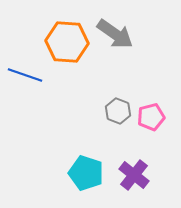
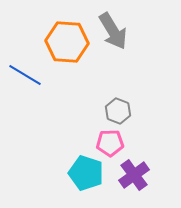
gray arrow: moved 2 px left, 3 px up; rotated 24 degrees clockwise
blue line: rotated 12 degrees clockwise
pink pentagon: moved 41 px left, 26 px down; rotated 12 degrees clockwise
purple cross: rotated 16 degrees clockwise
